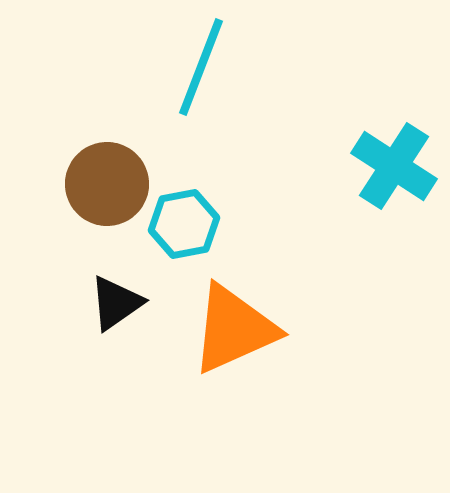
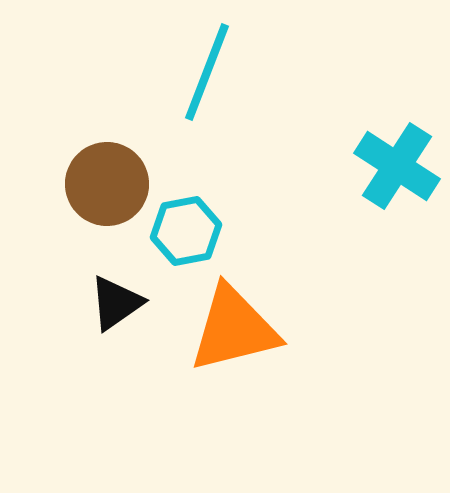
cyan line: moved 6 px right, 5 px down
cyan cross: moved 3 px right
cyan hexagon: moved 2 px right, 7 px down
orange triangle: rotated 10 degrees clockwise
